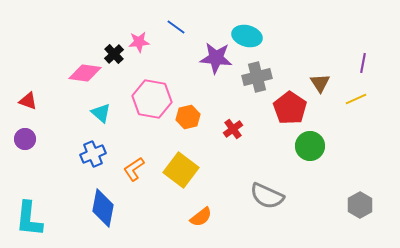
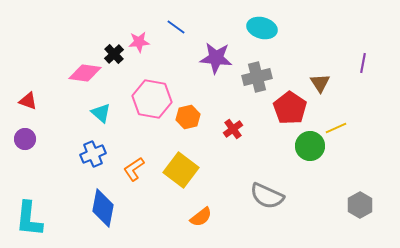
cyan ellipse: moved 15 px right, 8 px up
yellow line: moved 20 px left, 29 px down
